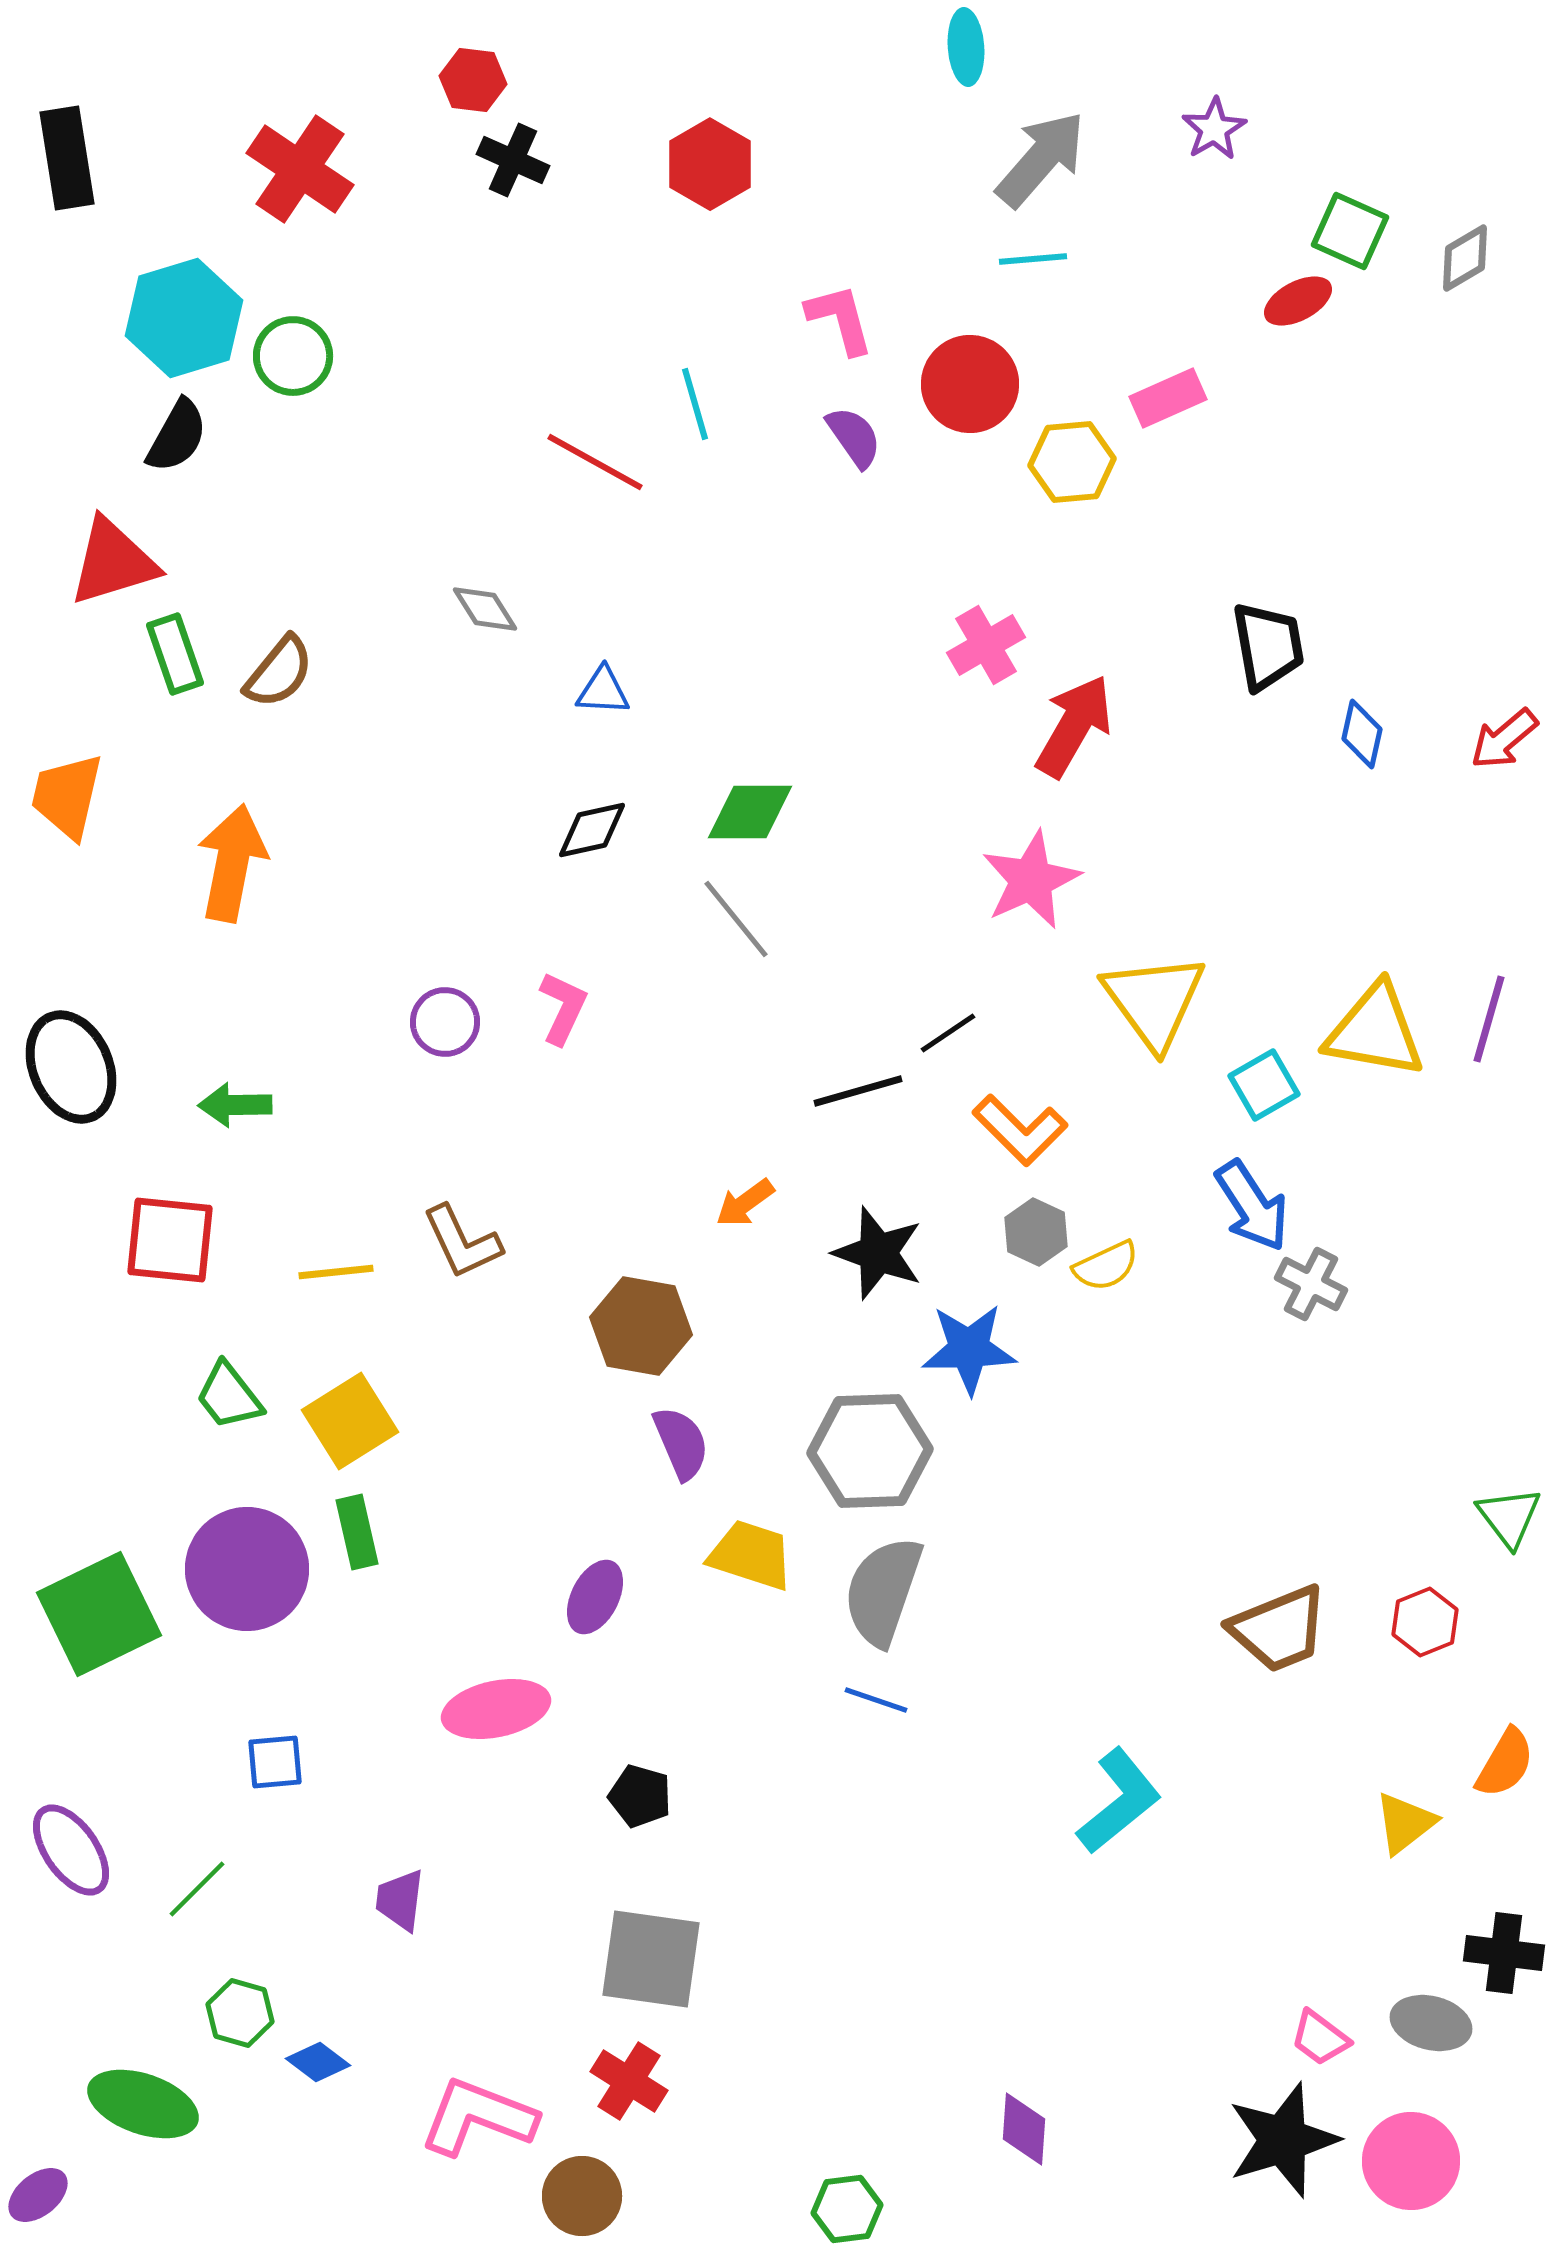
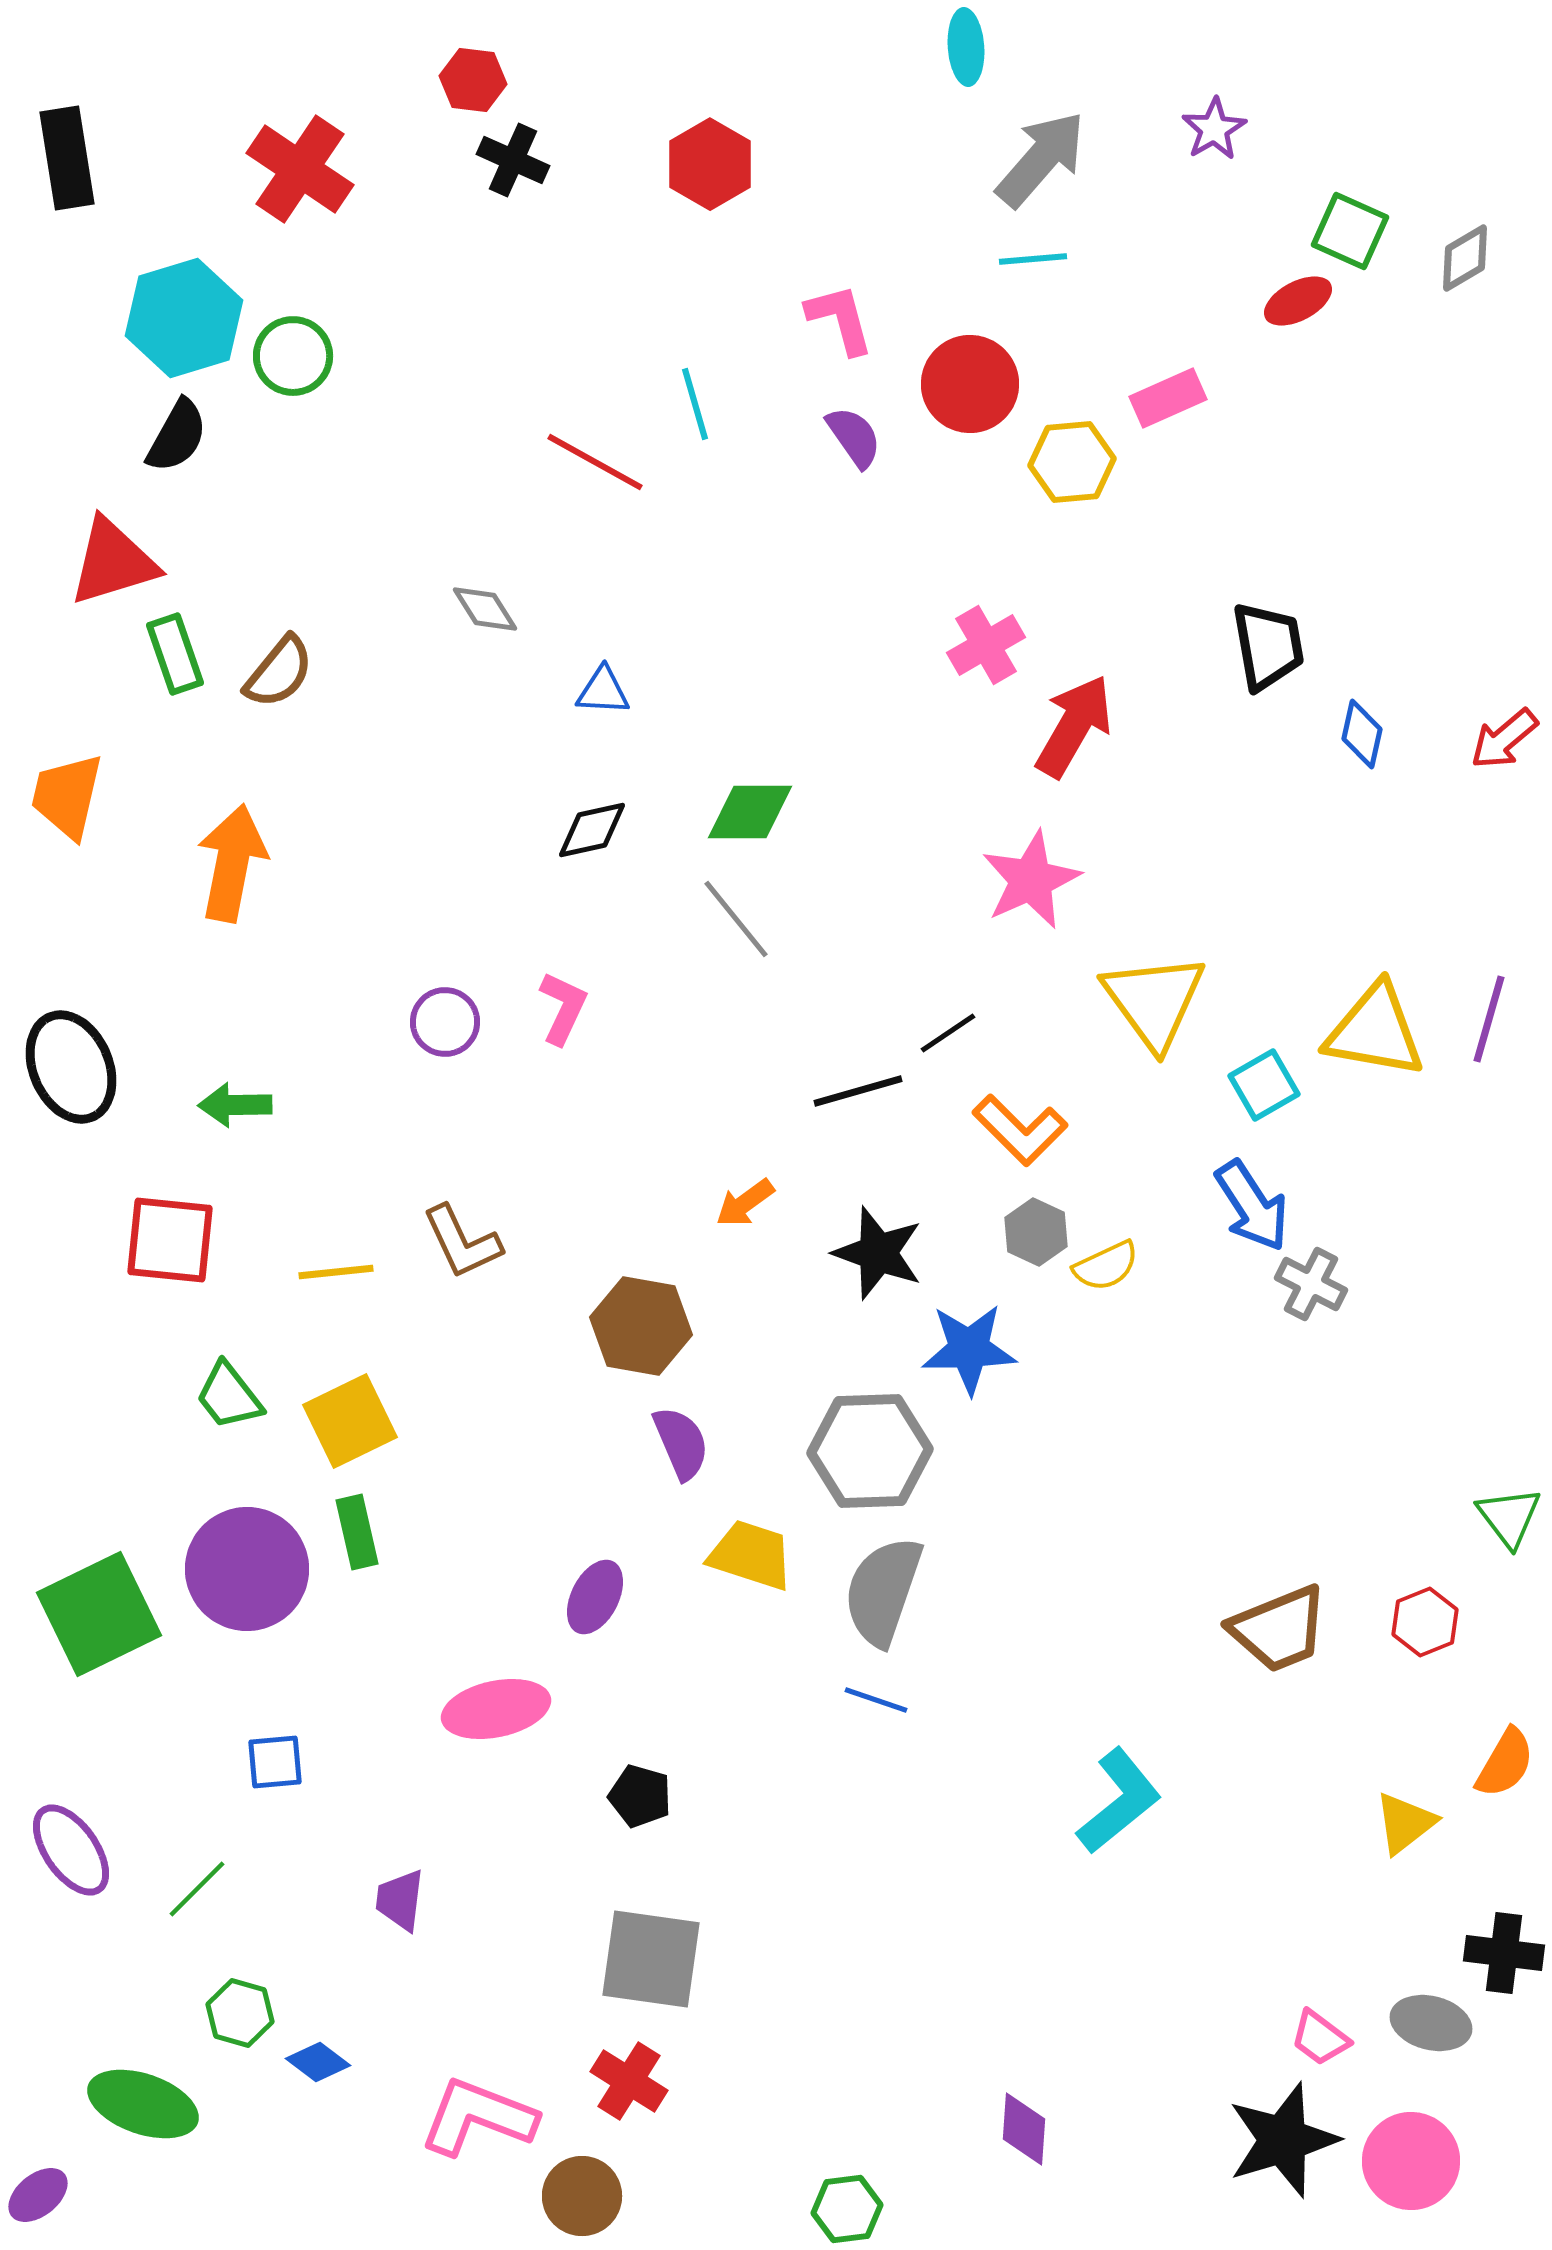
yellow square at (350, 1421): rotated 6 degrees clockwise
